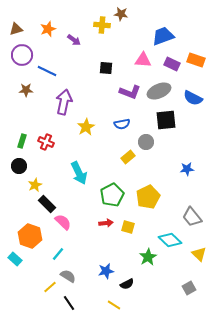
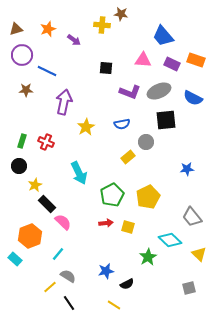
blue trapezoid at (163, 36): rotated 110 degrees counterclockwise
orange hexagon at (30, 236): rotated 20 degrees clockwise
gray square at (189, 288): rotated 16 degrees clockwise
